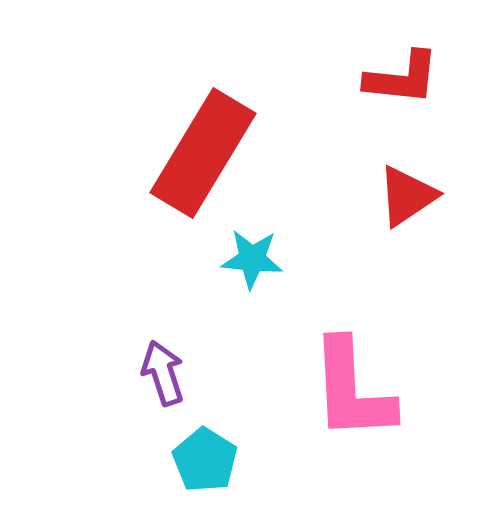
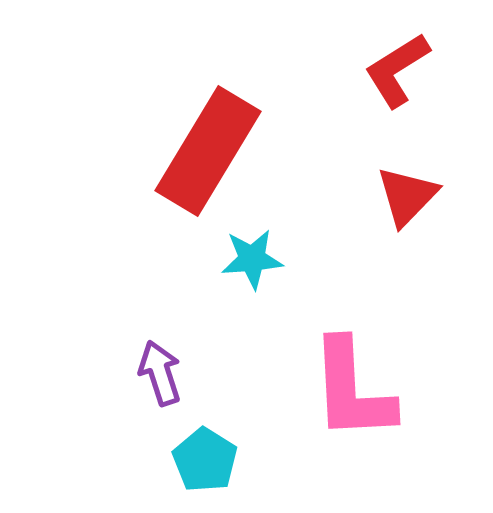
red L-shape: moved 5 px left, 8 px up; rotated 142 degrees clockwise
red rectangle: moved 5 px right, 2 px up
red triangle: rotated 12 degrees counterclockwise
cyan star: rotated 10 degrees counterclockwise
purple arrow: moved 3 px left
